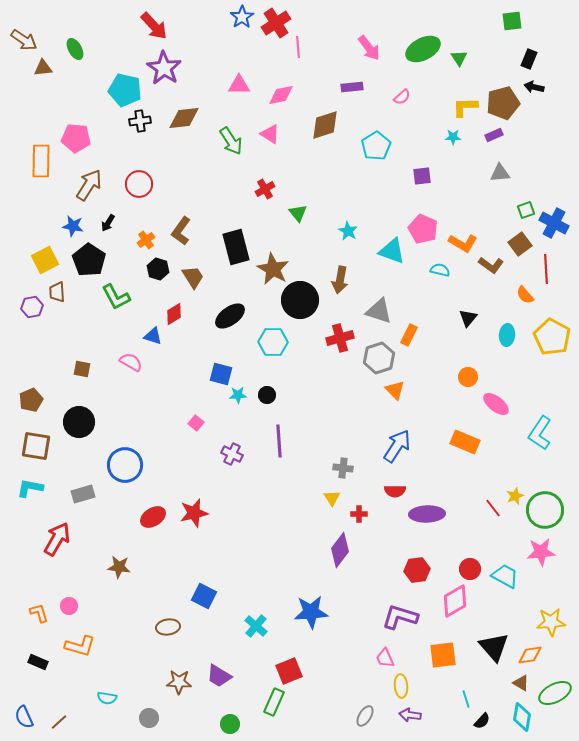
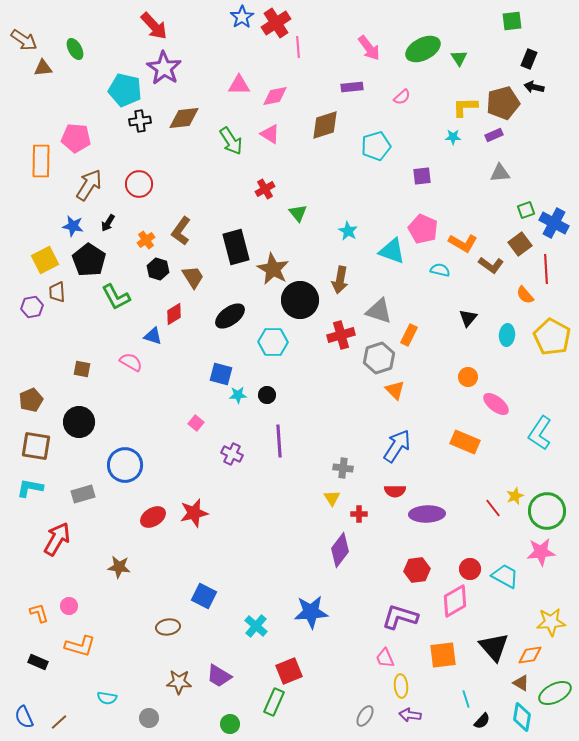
pink diamond at (281, 95): moved 6 px left, 1 px down
cyan pentagon at (376, 146): rotated 16 degrees clockwise
red cross at (340, 338): moved 1 px right, 3 px up
green circle at (545, 510): moved 2 px right, 1 px down
